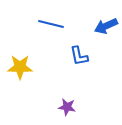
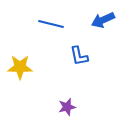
blue arrow: moved 3 px left, 6 px up
purple star: rotated 24 degrees counterclockwise
